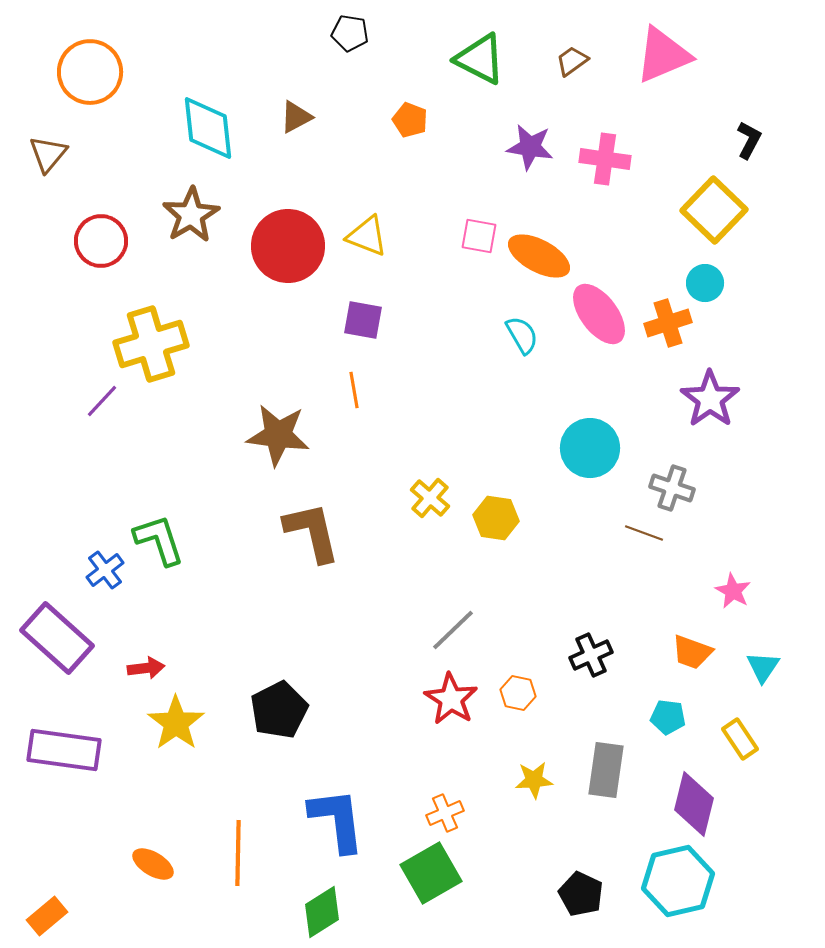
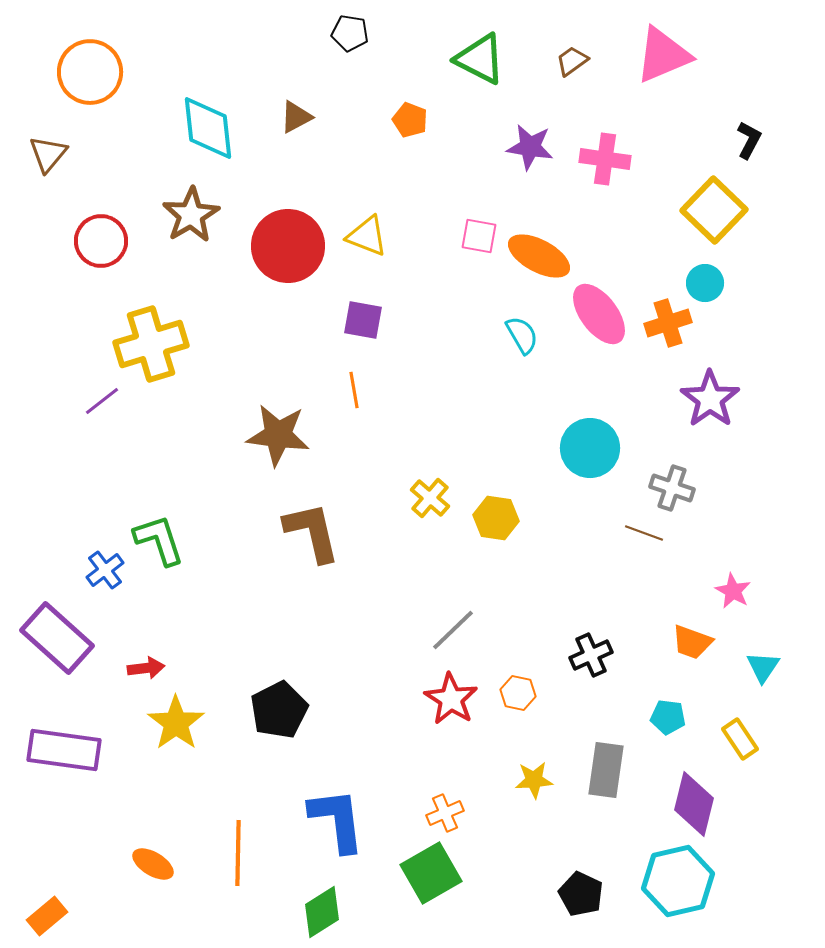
purple line at (102, 401): rotated 9 degrees clockwise
orange trapezoid at (692, 652): moved 10 px up
